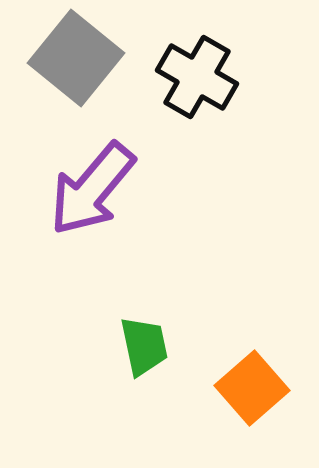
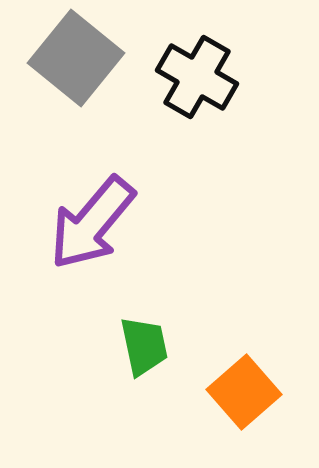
purple arrow: moved 34 px down
orange square: moved 8 px left, 4 px down
